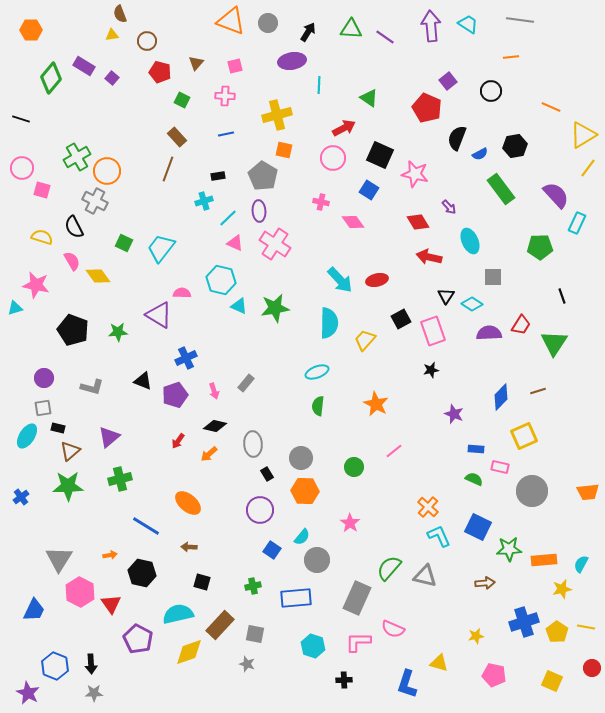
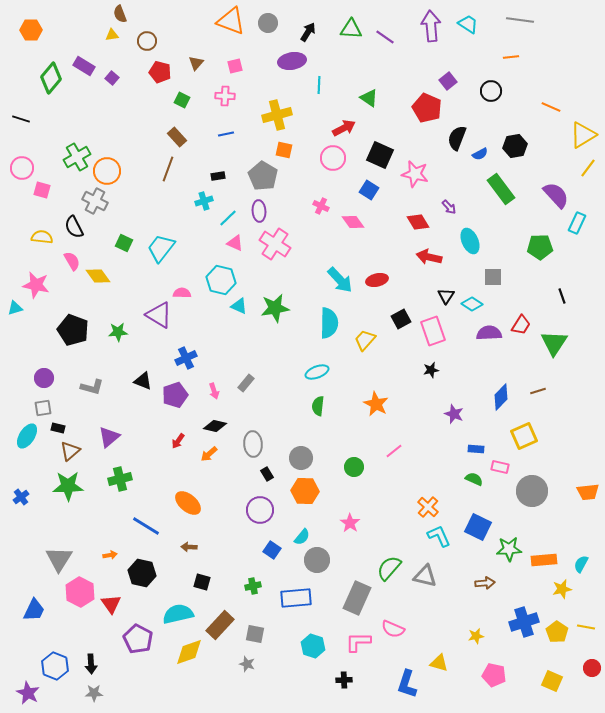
pink cross at (321, 202): moved 4 px down; rotated 14 degrees clockwise
yellow semicircle at (42, 237): rotated 10 degrees counterclockwise
